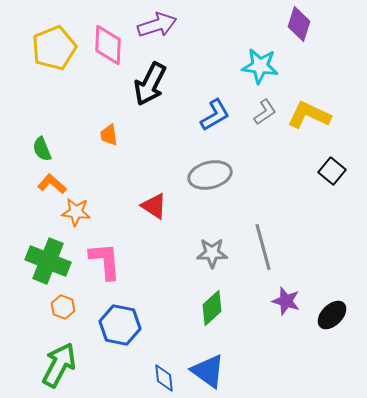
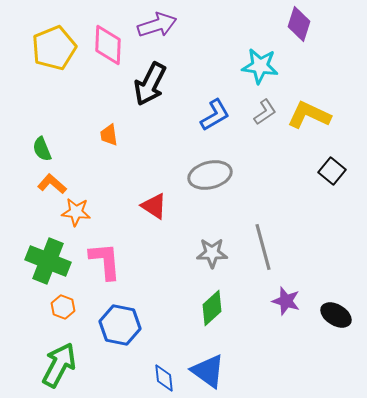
black ellipse: moved 4 px right; rotated 76 degrees clockwise
